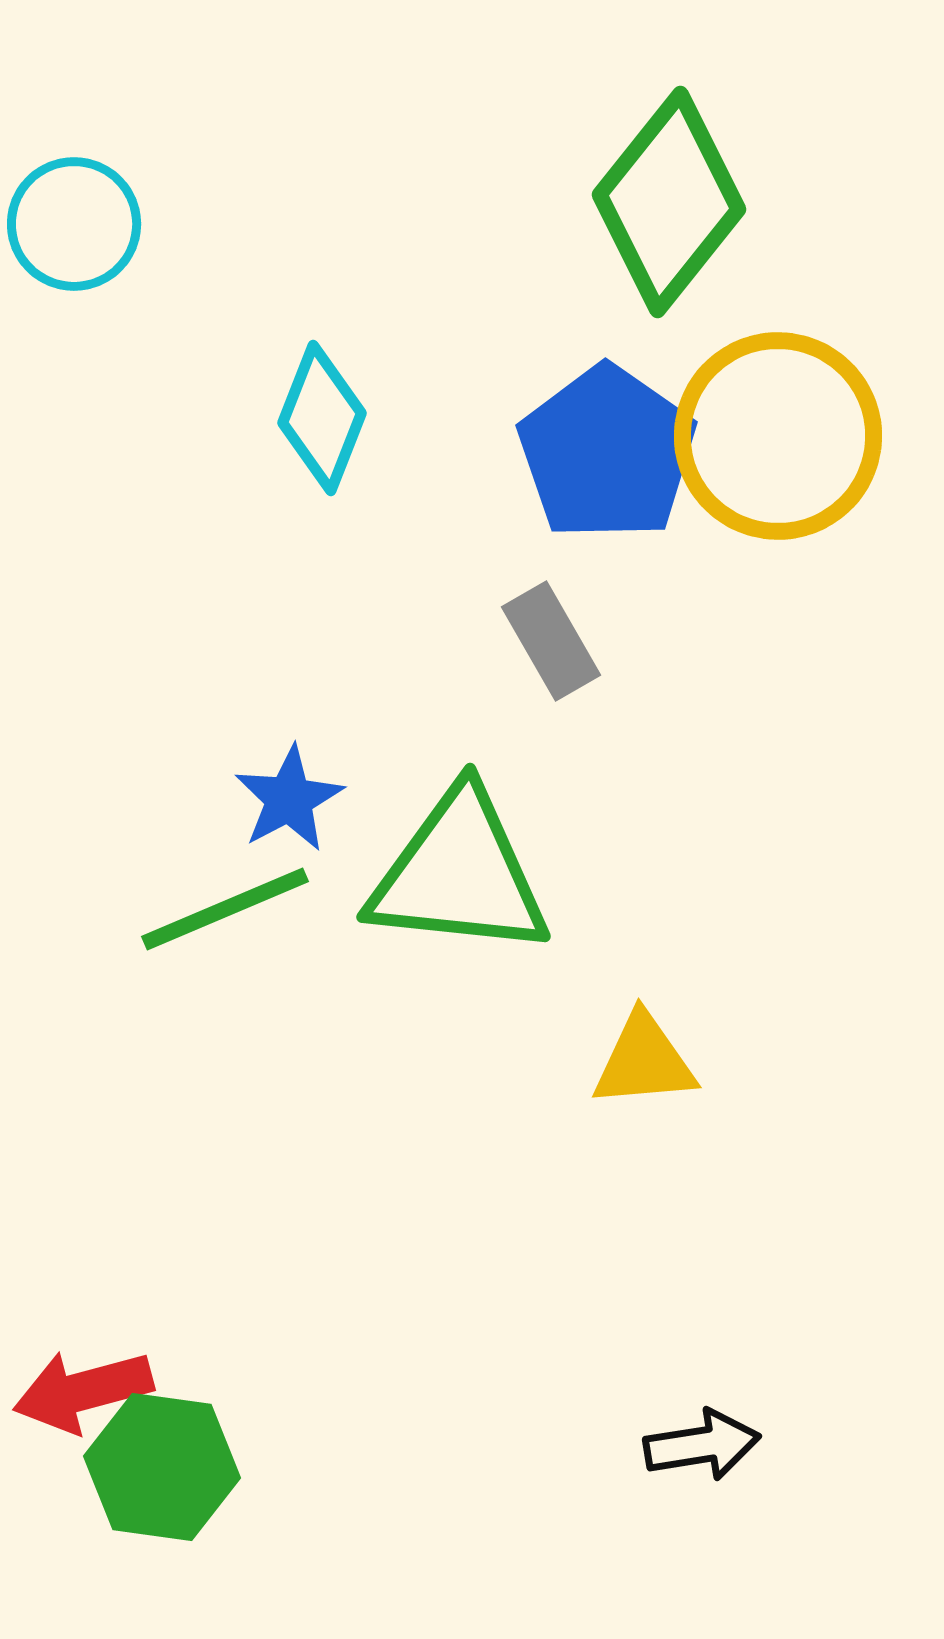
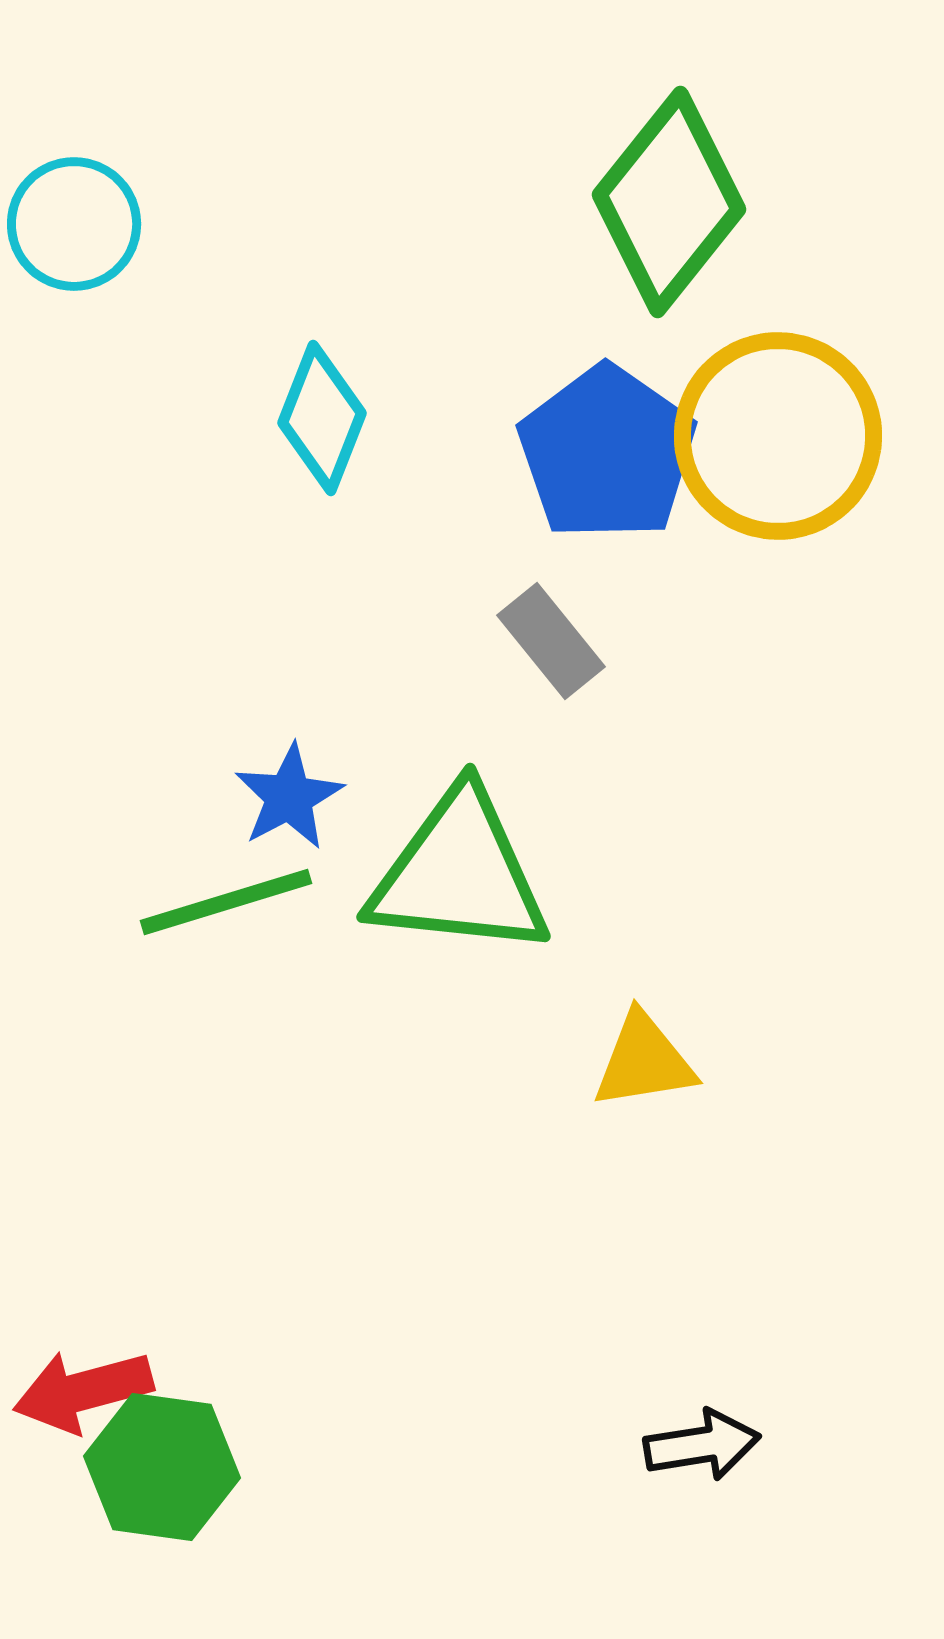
gray rectangle: rotated 9 degrees counterclockwise
blue star: moved 2 px up
green line: moved 1 px right, 7 px up; rotated 6 degrees clockwise
yellow triangle: rotated 4 degrees counterclockwise
